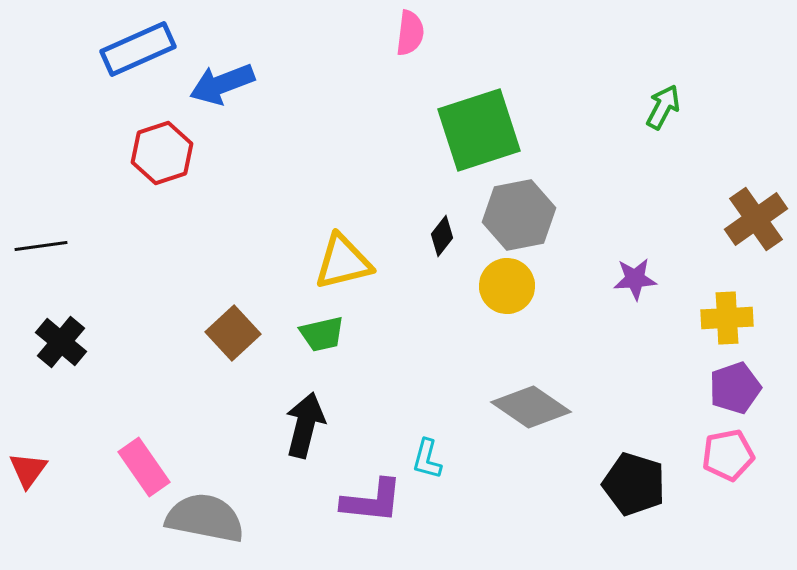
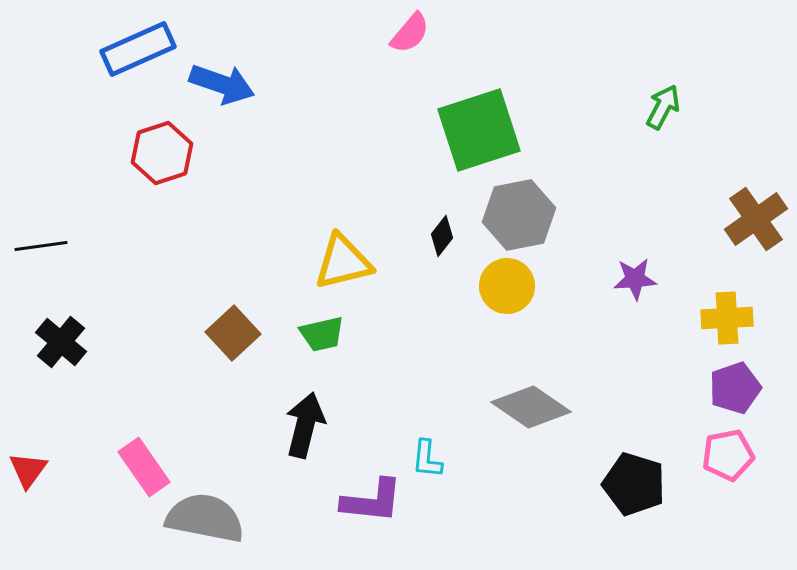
pink semicircle: rotated 33 degrees clockwise
blue arrow: rotated 140 degrees counterclockwise
cyan L-shape: rotated 9 degrees counterclockwise
